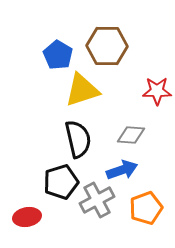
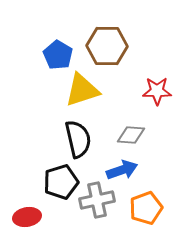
gray cross: rotated 16 degrees clockwise
